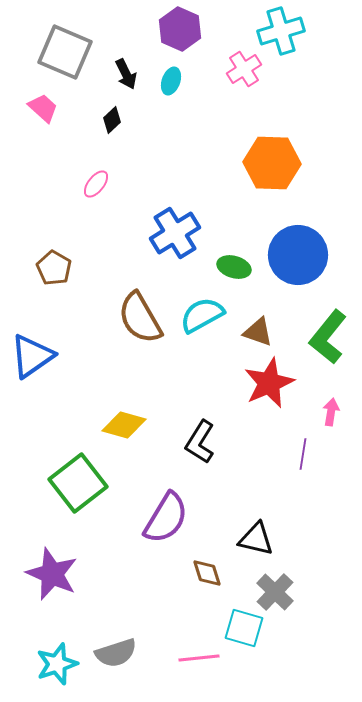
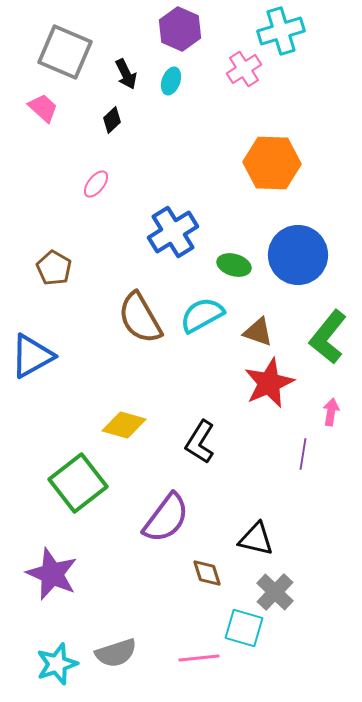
blue cross: moved 2 px left, 1 px up
green ellipse: moved 2 px up
blue triangle: rotated 6 degrees clockwise
purple semicircle: rotated 6 degrees clockwise
